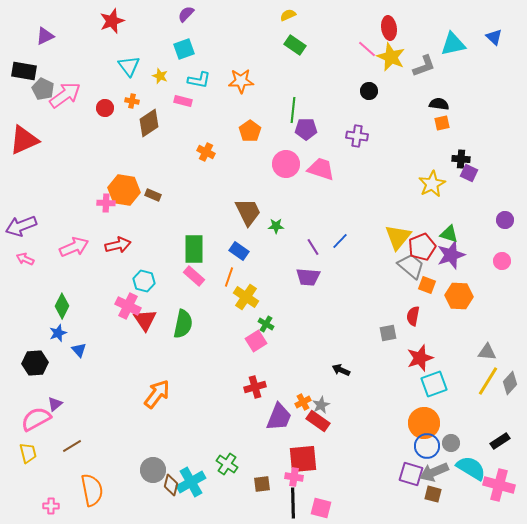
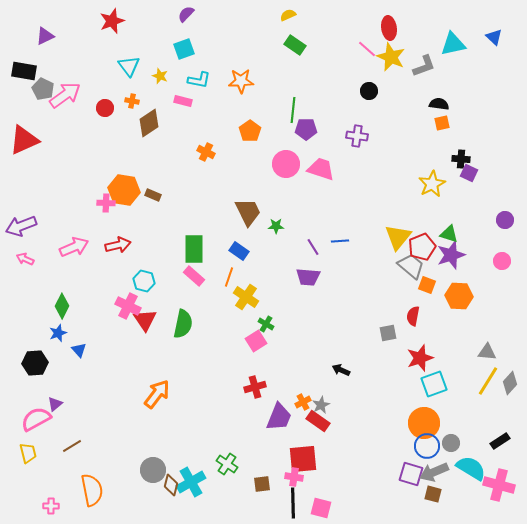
blue line at (340, 241): rotated 42 degrees clockwise
